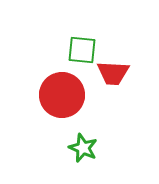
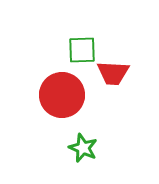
green square: rotated 8 degrees counterclockwise
